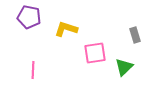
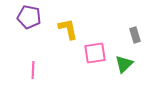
yellow L-shape: moved 2 px right; rotated 60 degrees clockwise
green triangle: moved 3 px up
